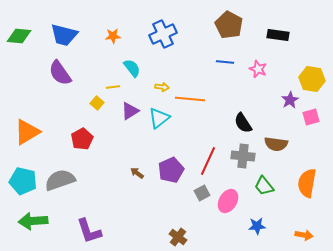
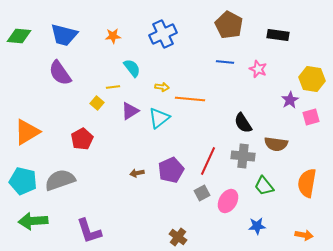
brown arrow: rotated 48 degrees counterclockwise
